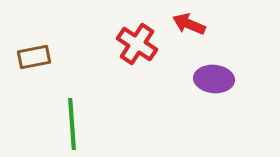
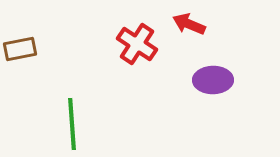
brown rectangle: moved 14 px left, 8 px up
purple ellipse: moved 1 px left, 1 px down; rotated 6 degrees counterclockwise
